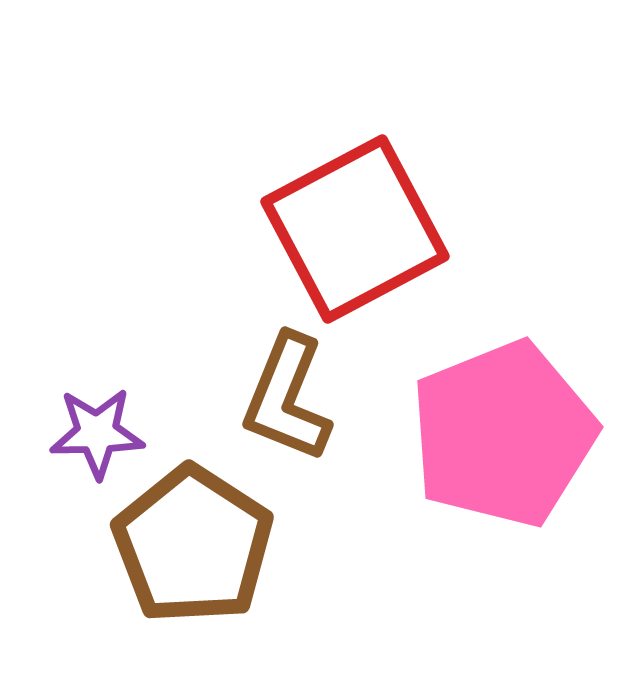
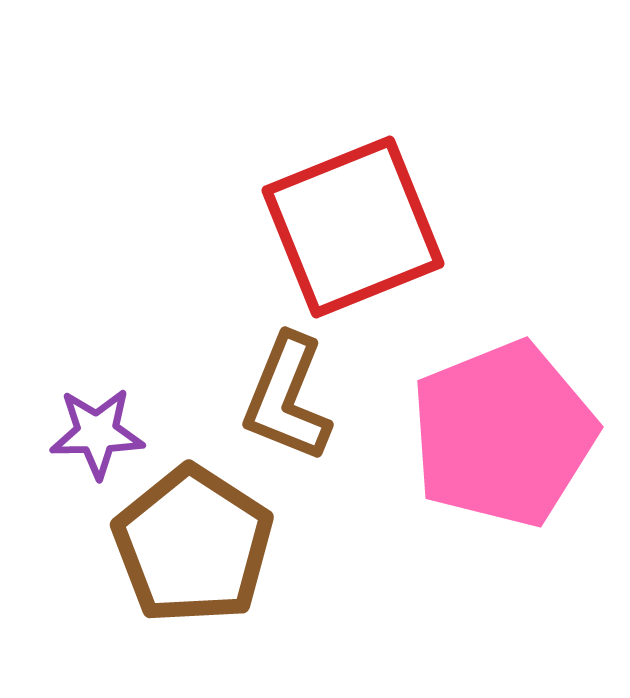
red square: moved 2 px left, 2 px up; rotated 6 degrees clockwise
